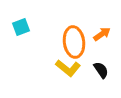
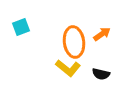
black semicircle: moved 4 px down; rotated 138 degrees clockwise
